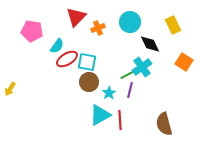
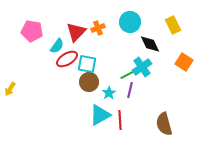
red triangle: moved 15 px down
cyan square: moved 2 px down
